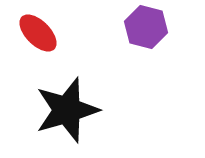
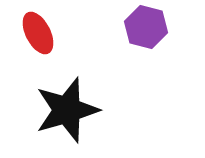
red ellipse: rotated 18 degrees clockwise
